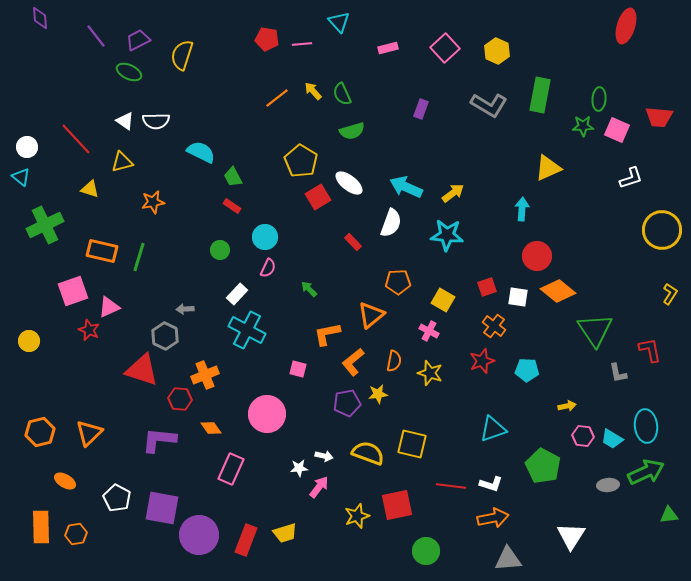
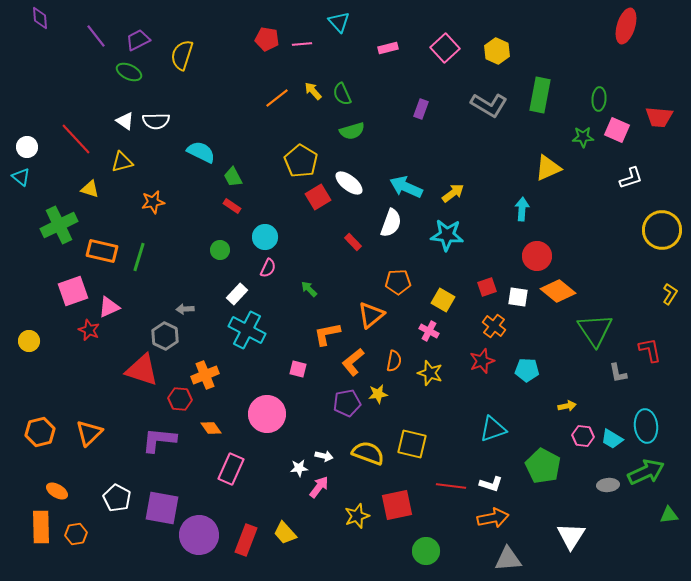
green star at (583, 126): moved 11 px down
green cross at (45, 225): moved 14 px right
orange ellipse at (65, 481): moved 8 px left, 10 px down
yellow trapezoid at (285, 533): rotated 65 degrees clockwise
